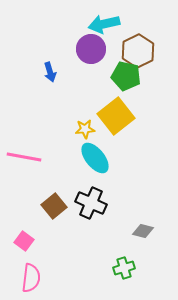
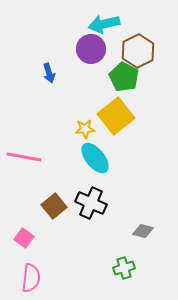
blue arrow: moved 1 px left, 1 px down
green pentagon: moved 2 px left, 1 px down; rotated 16 degrees clockwise
pink square: moved 3 px up
